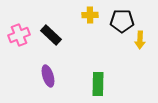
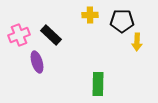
yellow arrow: moved 3 px left, 2 px down
purple ellipse: moved 11 px left, 14 px up
